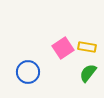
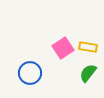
yellow rectangle: moved 1 px right
blue circle: moved 2 px right, 1 px down
